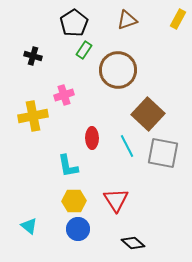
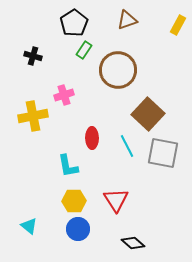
yellow rectangle: moved 6 px down
